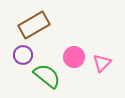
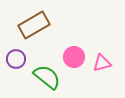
purple circle: moved 7 px left, 4 px down
pink triangle: rotated 30 degrees clockwise
green semicircle: moved 1 px down
